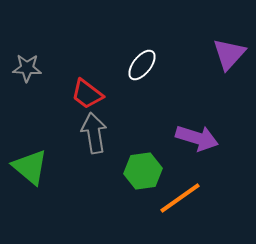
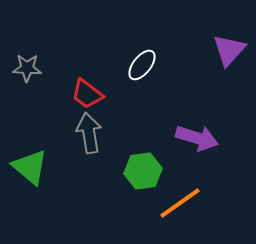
purple triangle: moved 4 px up
gray arrow: moved 5 px left
orange line: moved 5 px down
